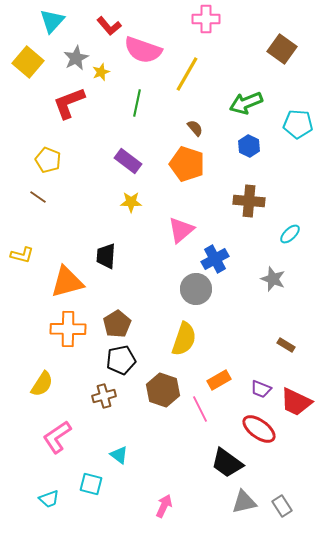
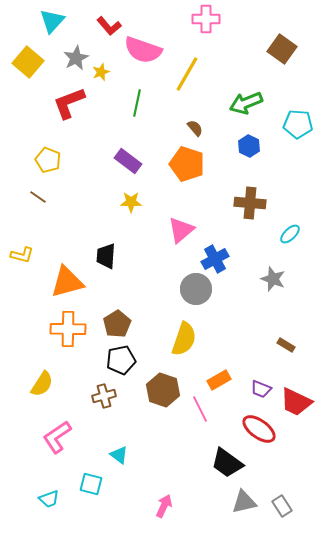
brown cross at (249, 201): moved 1 px right, 2 px down
